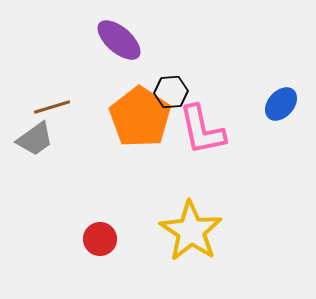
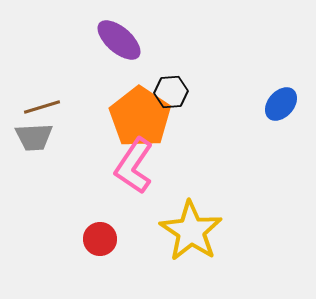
brown line: moved 10 px left
pink L-shape: moved 68 px left, 36 px down; rotated 46 degrees clockwise
gray trapezoid: moved 1 px left, 2 px up; rotated 33 degrees clockwise
